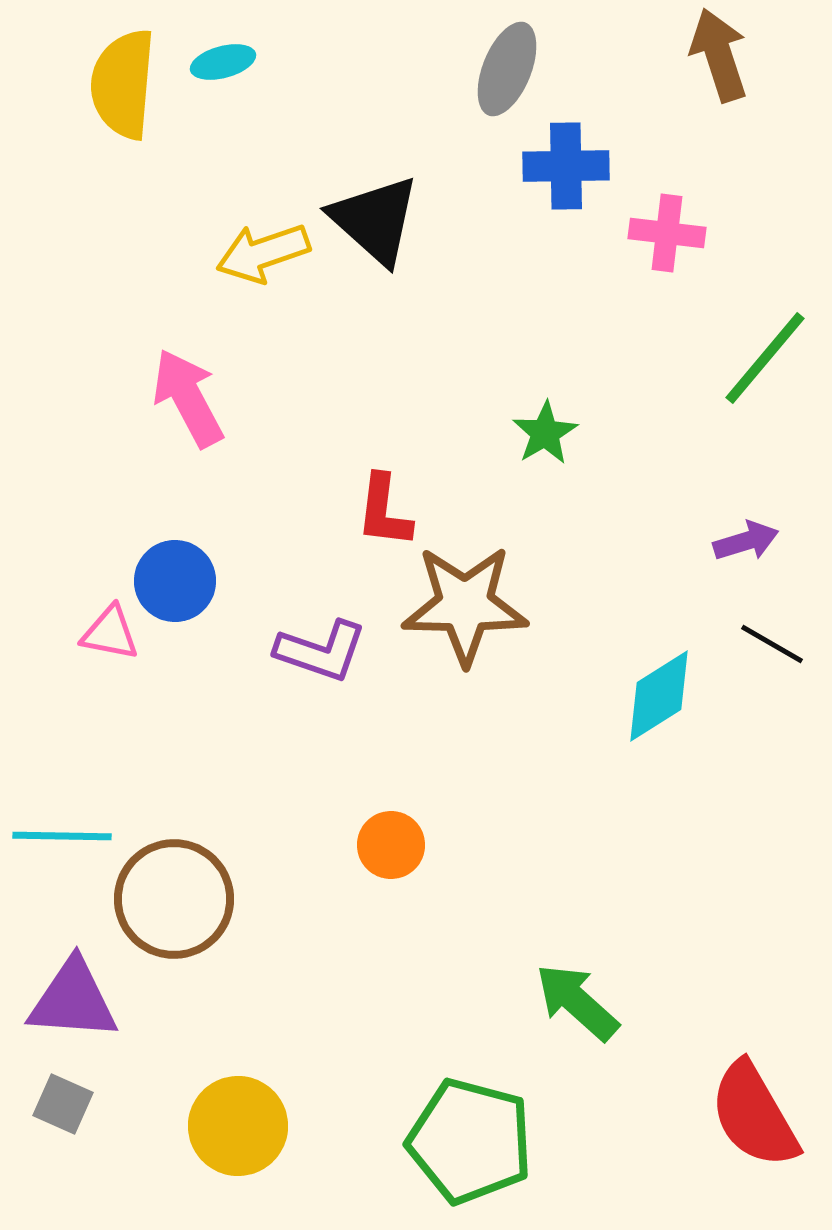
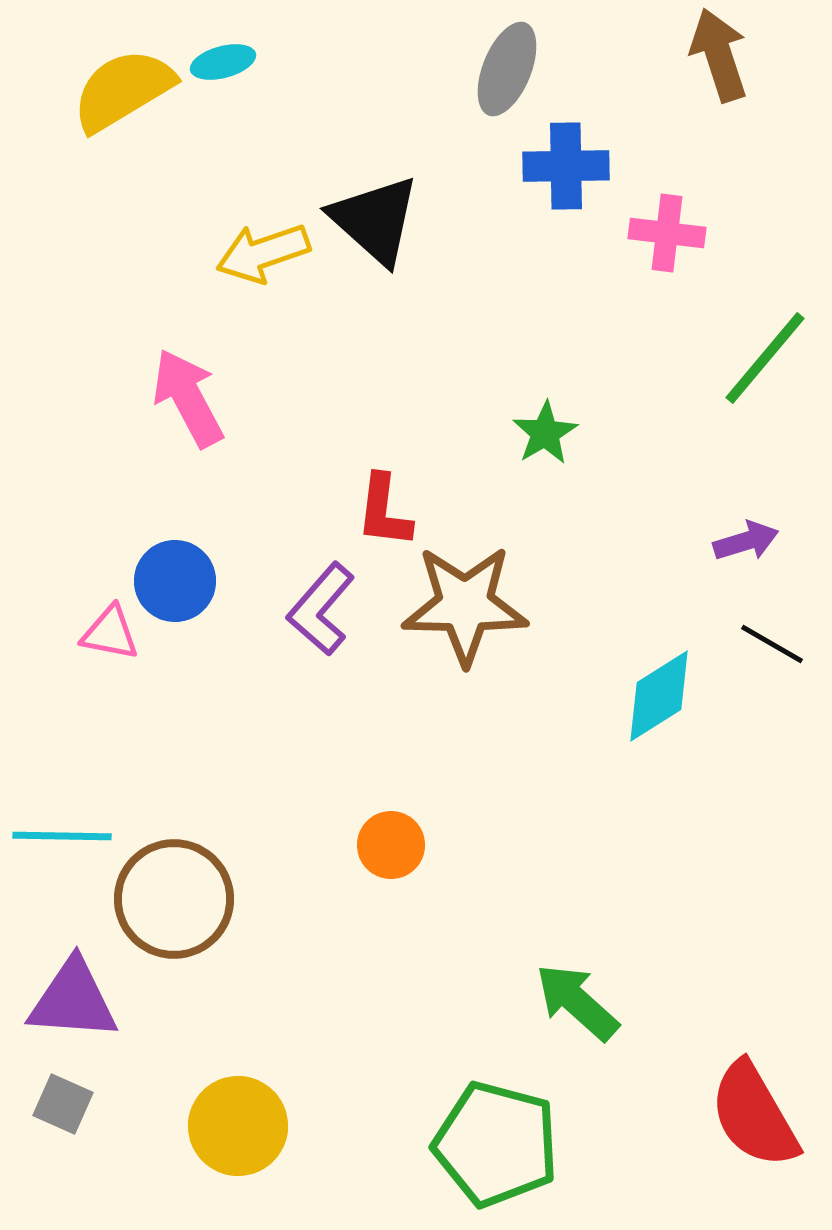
yellow semicircle: moved 6 px down; rotated 54 degrees clockwise
purple L-shape: moved 42 px up; rotated 112 degrees clockwise
green pentagon: moved 26 px right, 3 px down
